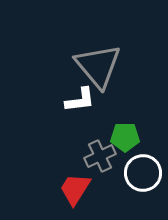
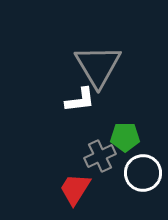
gray triangle: rotated 9 degrees clockwise
